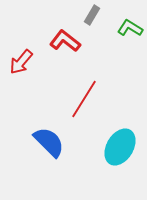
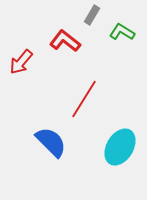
green L-shape: moved 8 px left, 4 px down
blue semicircle: moved 2 px right
